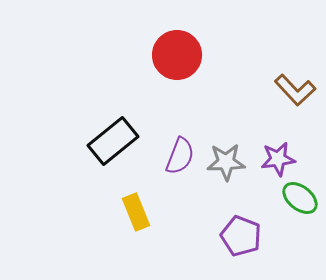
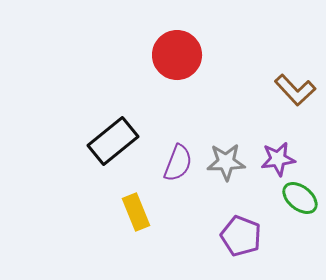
purple semicircle: moved 2 px left, 7 px down
